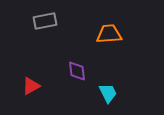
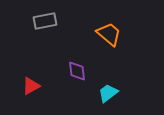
orange trapezoid: rotated 44 degrees clockwise
cyan trapezoid: rotated 100 degrees counterclockwise
